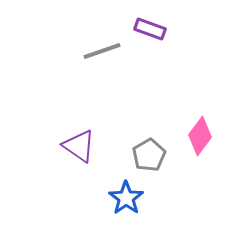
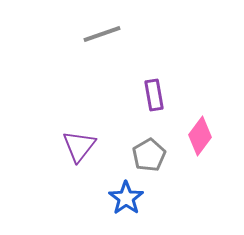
purple rectangle: moved 4 px right, 66 px down; rotated 60 degrees clockwise
gray line: moved 17 px up
purple triangle: rotated 33 degrees clockwise
